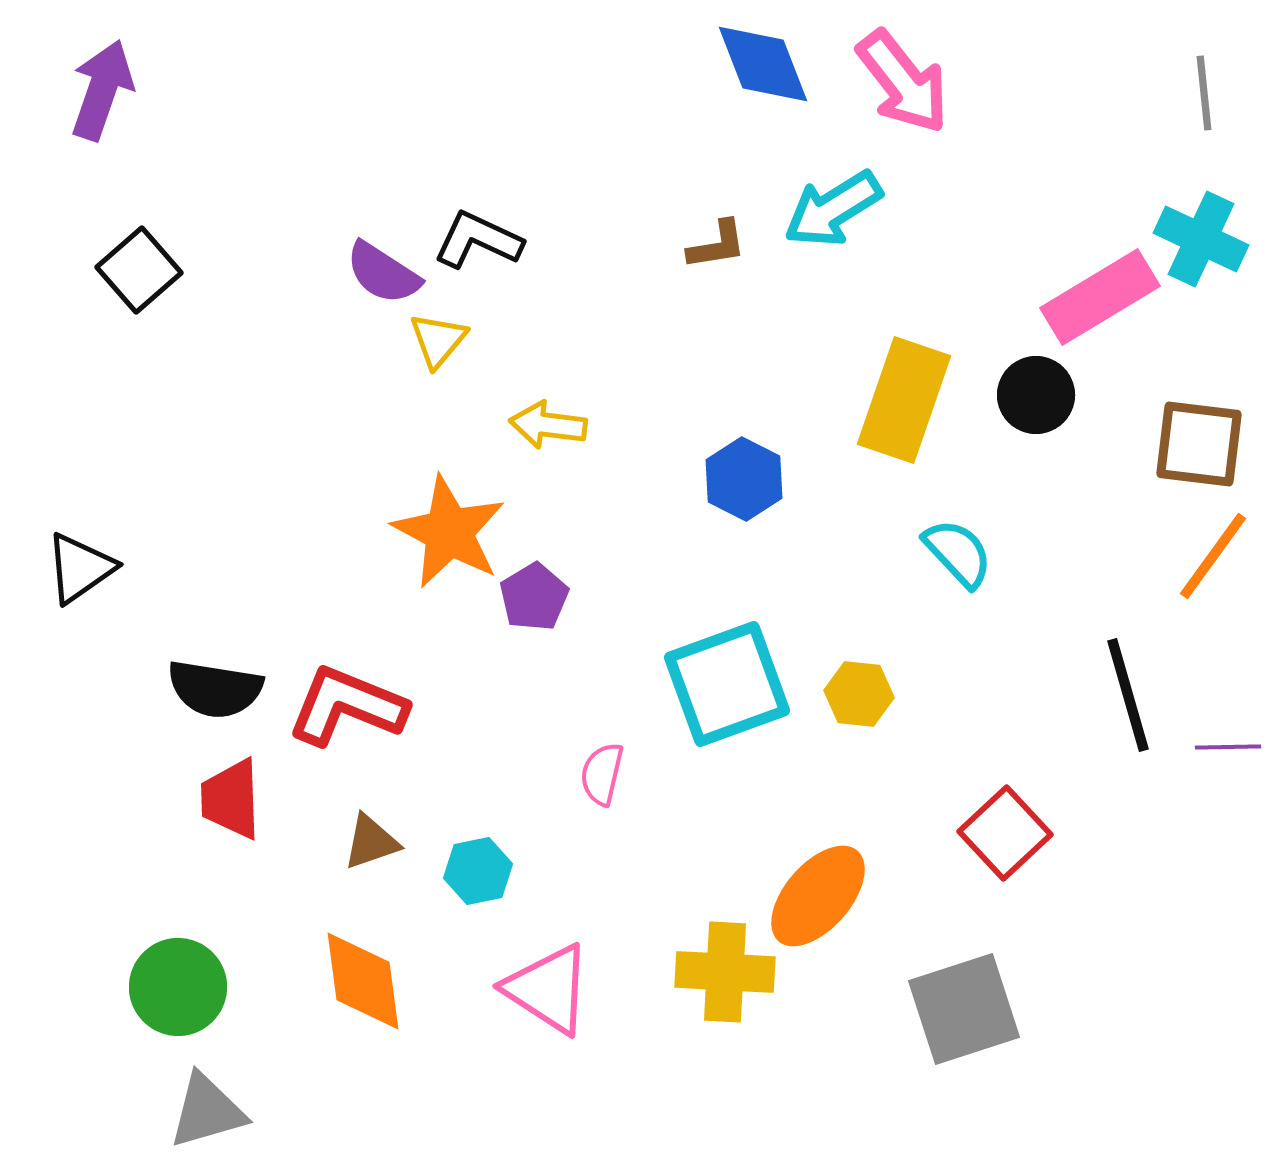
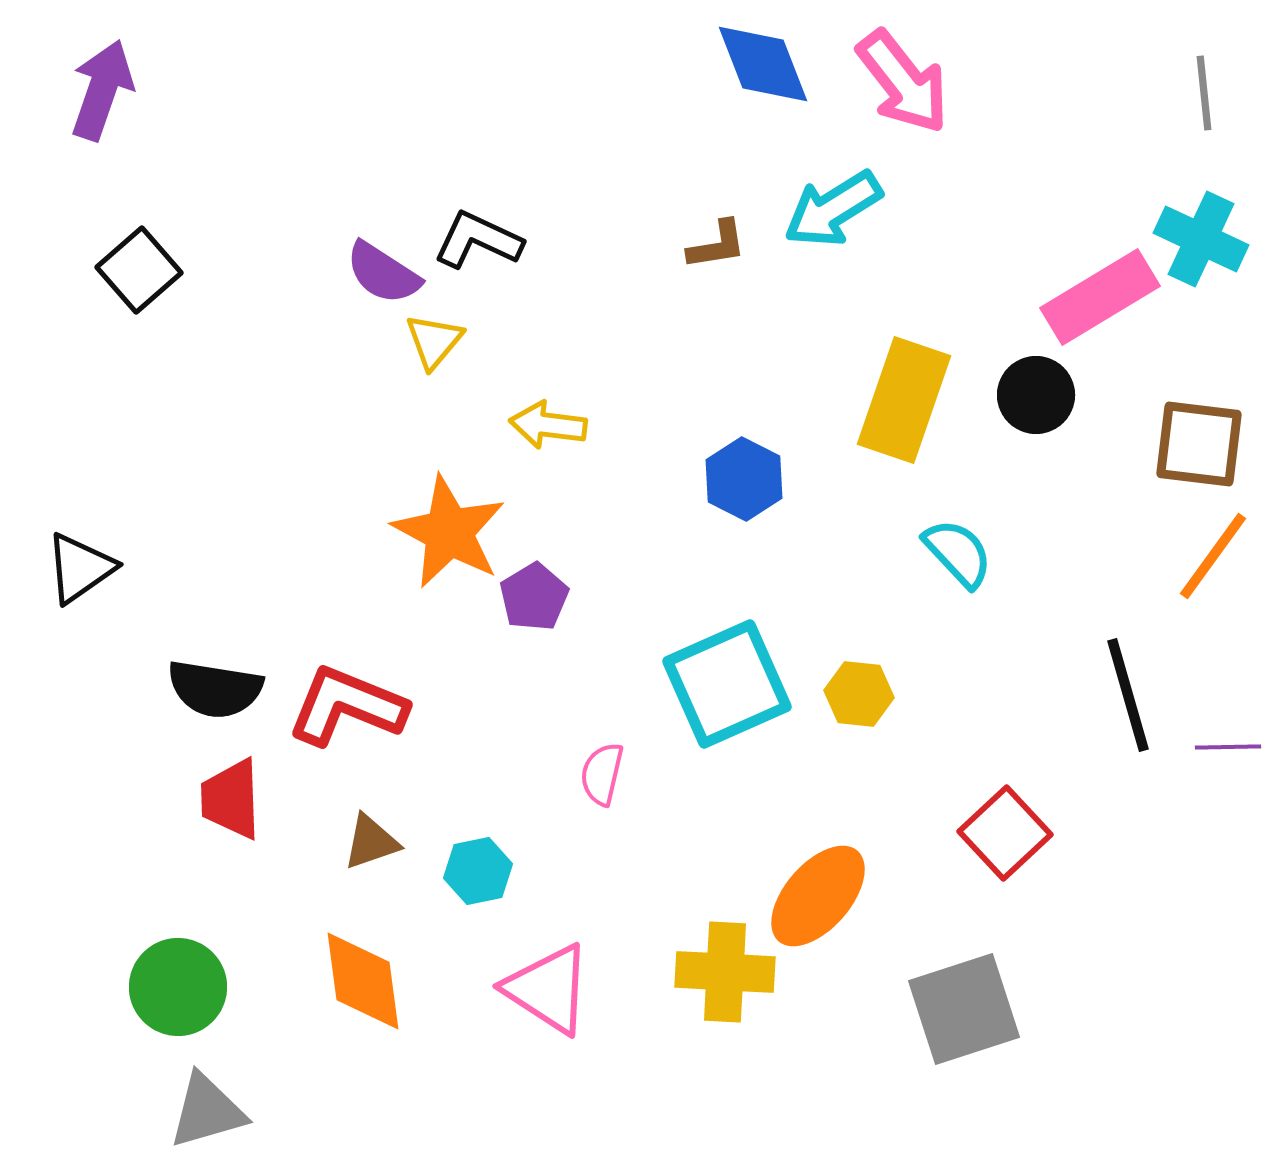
yellow triangle: moved 4 px left, 1 px down
cyan square: rotated 4 degrees counterclockwise
